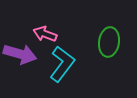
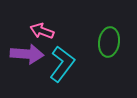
pink arrow: moved 3 px left, 3 px up
purple arrow: moved 7 px right; rotated 12 degrees counterclockwise
